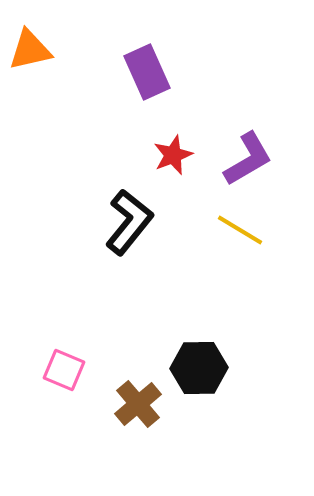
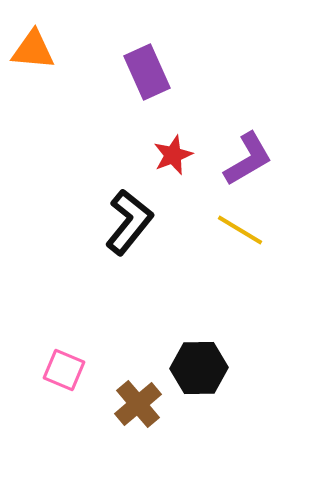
orange triangle: moved 3 px right; rotated 18 degrees clockwise
